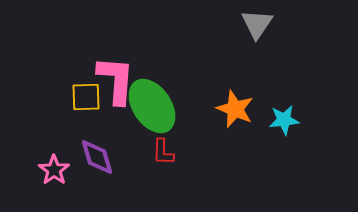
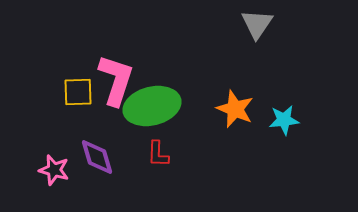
pink L-shape: rotated 14 degrees clockwise
yellow square: moved 8 px left, 5 px up
green ellipse: rotated 70 degrees counterclockwise
red L-shape: moved 5 px left, 2 px down
pink star: rotated 20 degrees counterclockwise
